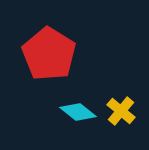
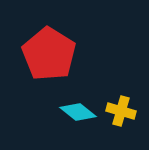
yellow cross: rotated 24 degrees counterclockwise
